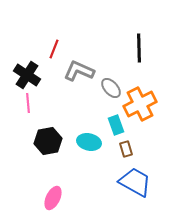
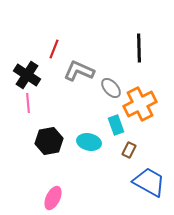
black hexagon: moved 1 px right
brown rectangle: moved 3 px right, 1 px down; rotated 42 degrees clockwise
blue trapezoid: moved 14 px right
